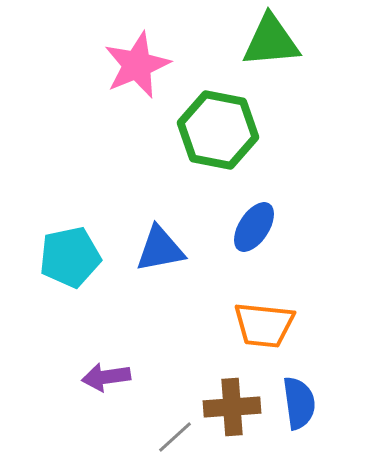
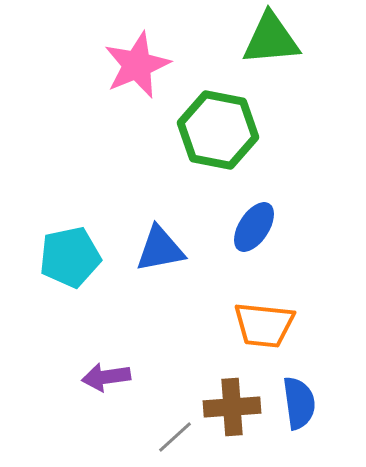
green triangle: moved 2 px up
